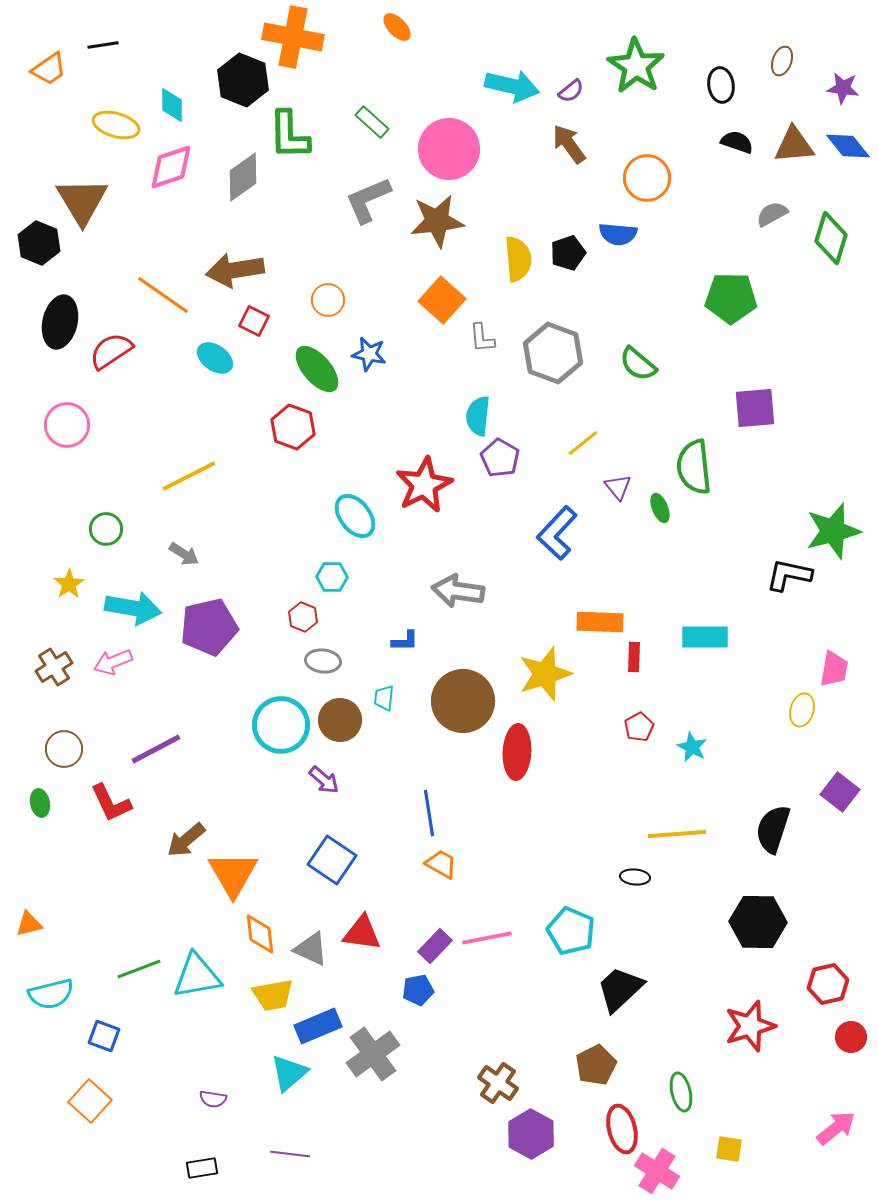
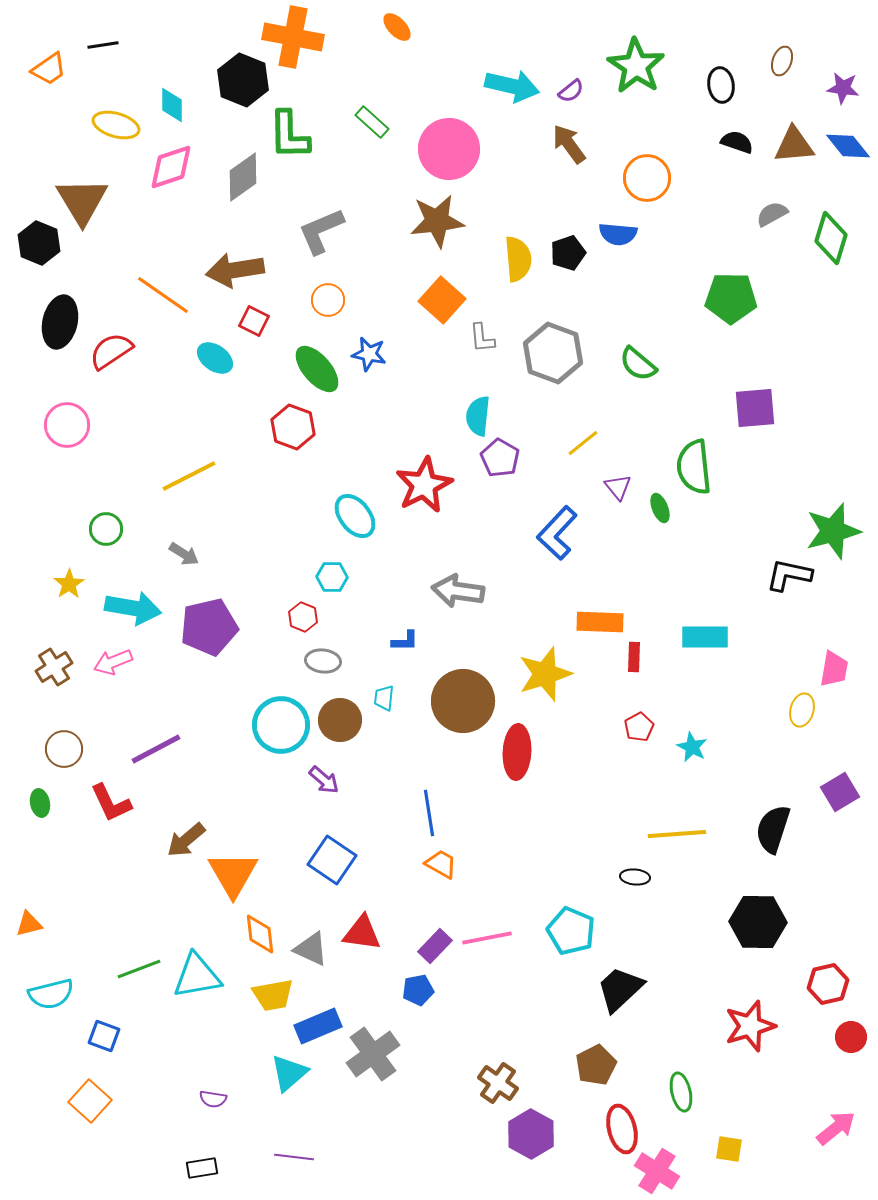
gray L-shape at (368, 200): moved 47 px left, 31 px down
purple square at (840, 792): rotated 21 degrees clockwise
purple line at (290, 1154): moved 4 px right, 3 px down
